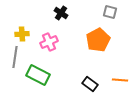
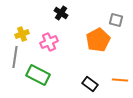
gray square: moved 6 px right, 8 px down
yellow cross: rotated 16 degrees counterclockwise
